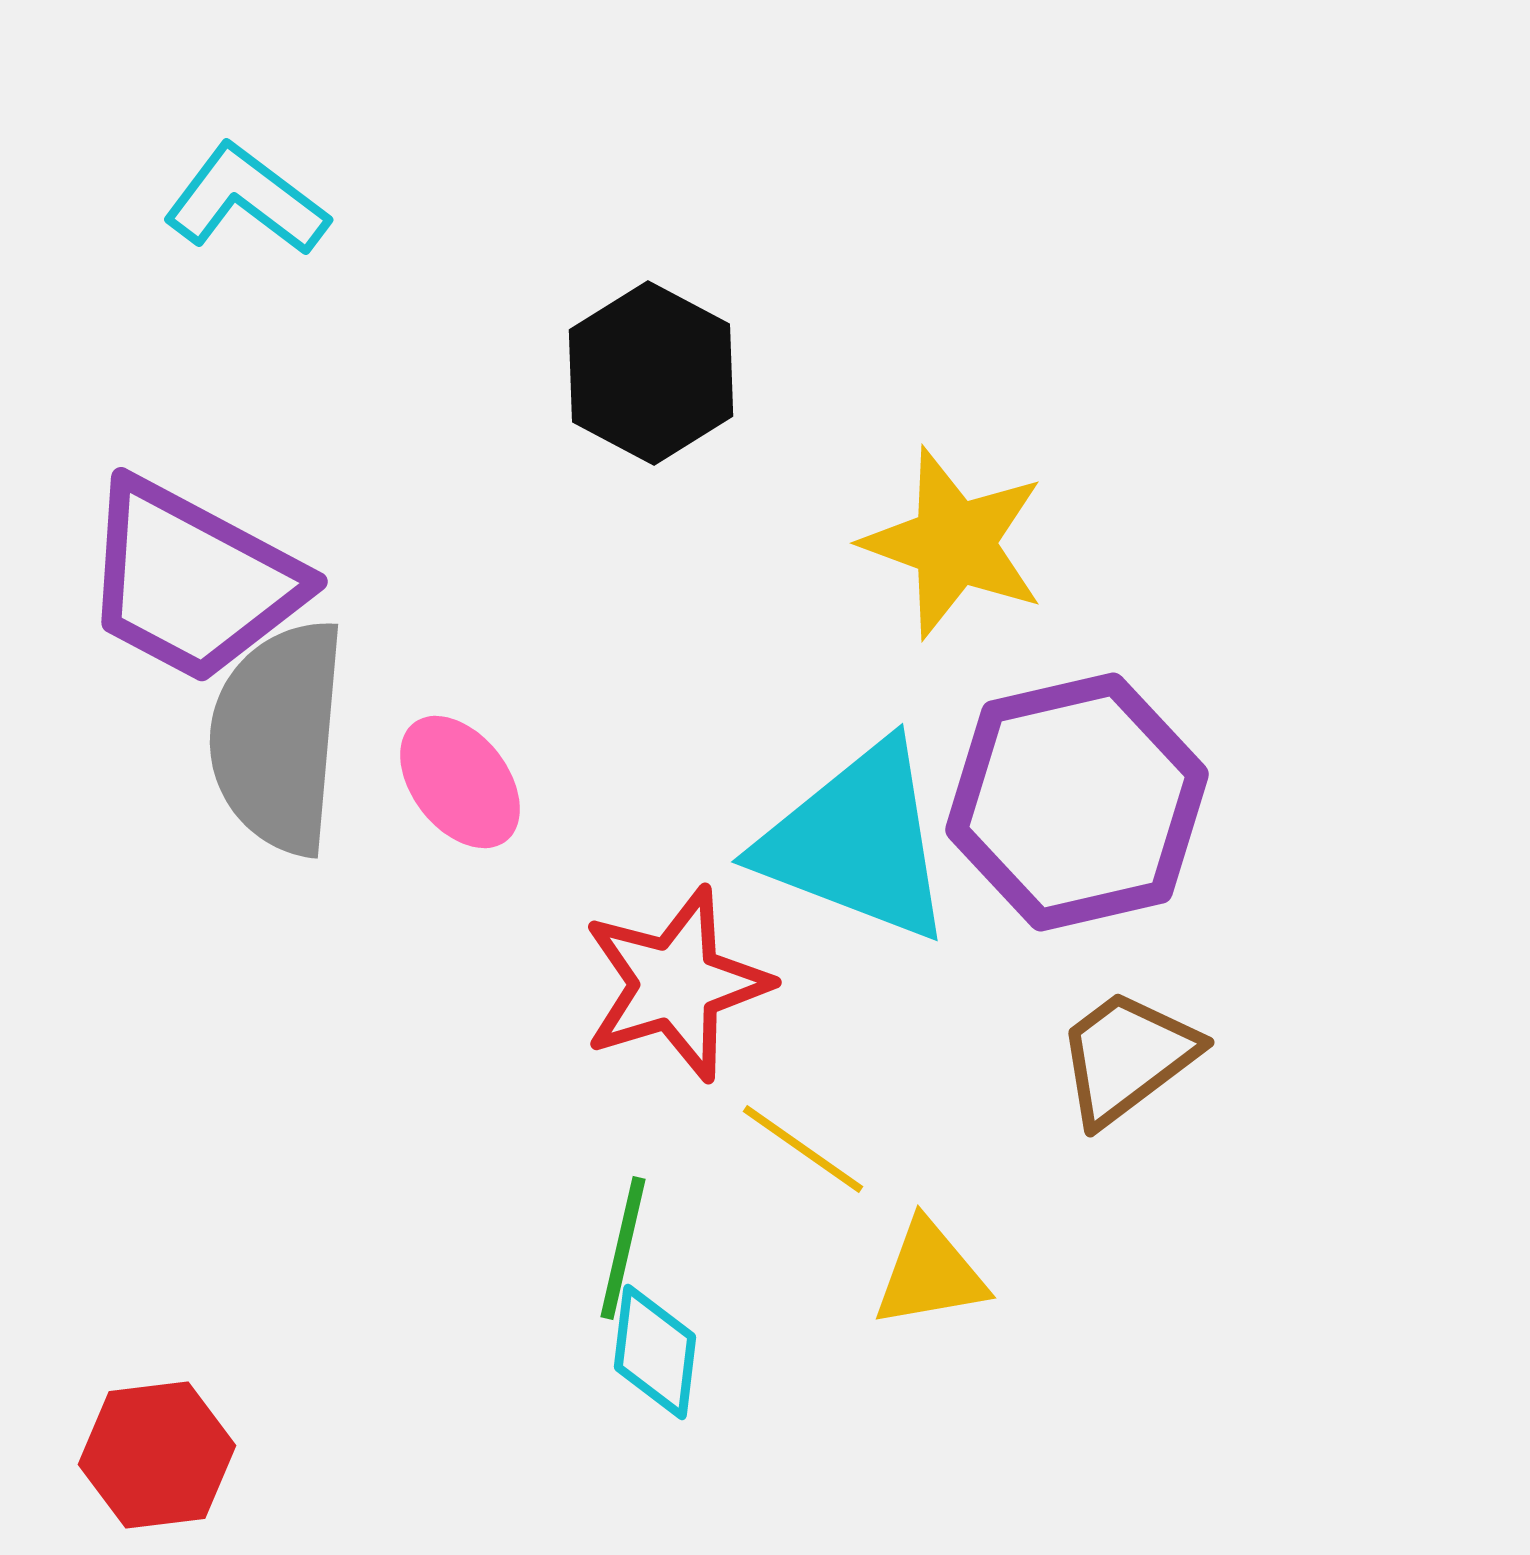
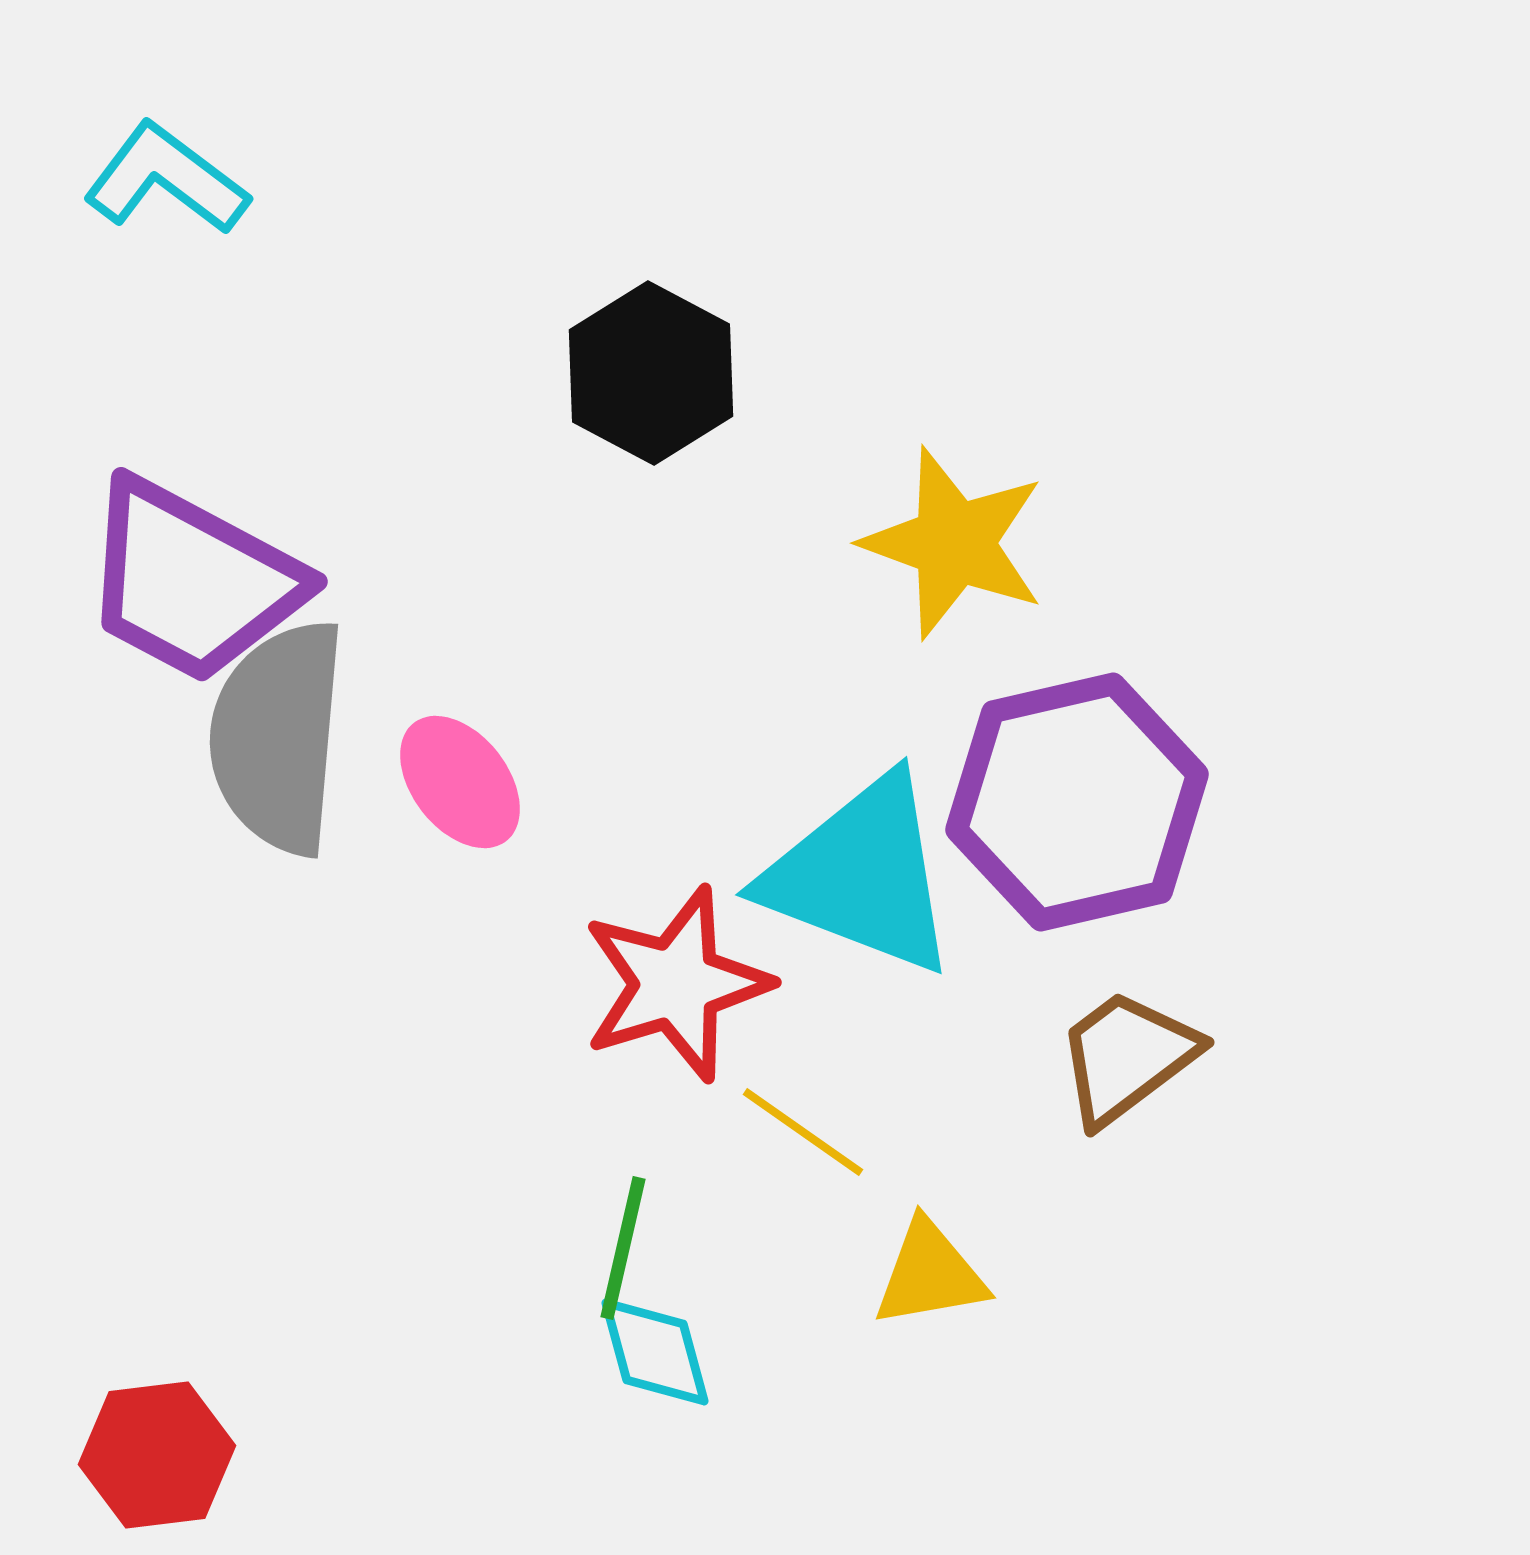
cyan L-shape: moved 80 px left, 21 px up
cyan triangle: moved 4 px right, 33 px down
yellow line: moved 17 px up
cyan diamond: rotated 22 degrees counterclockwise
